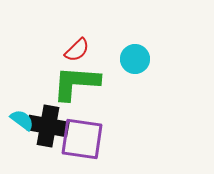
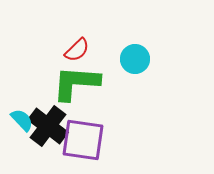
cyan semicircle: rotated 10 degrees clockwise
black cross: rotated 27 degrees clockwise
purple square: moved 1 px right, 1 px down
